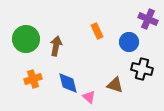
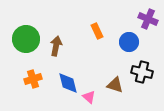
black cross: moved 3 px down
